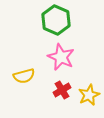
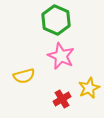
pink star: moved 1 px up
red cross: moved 9 px down
yellow star: moved 7 px up
